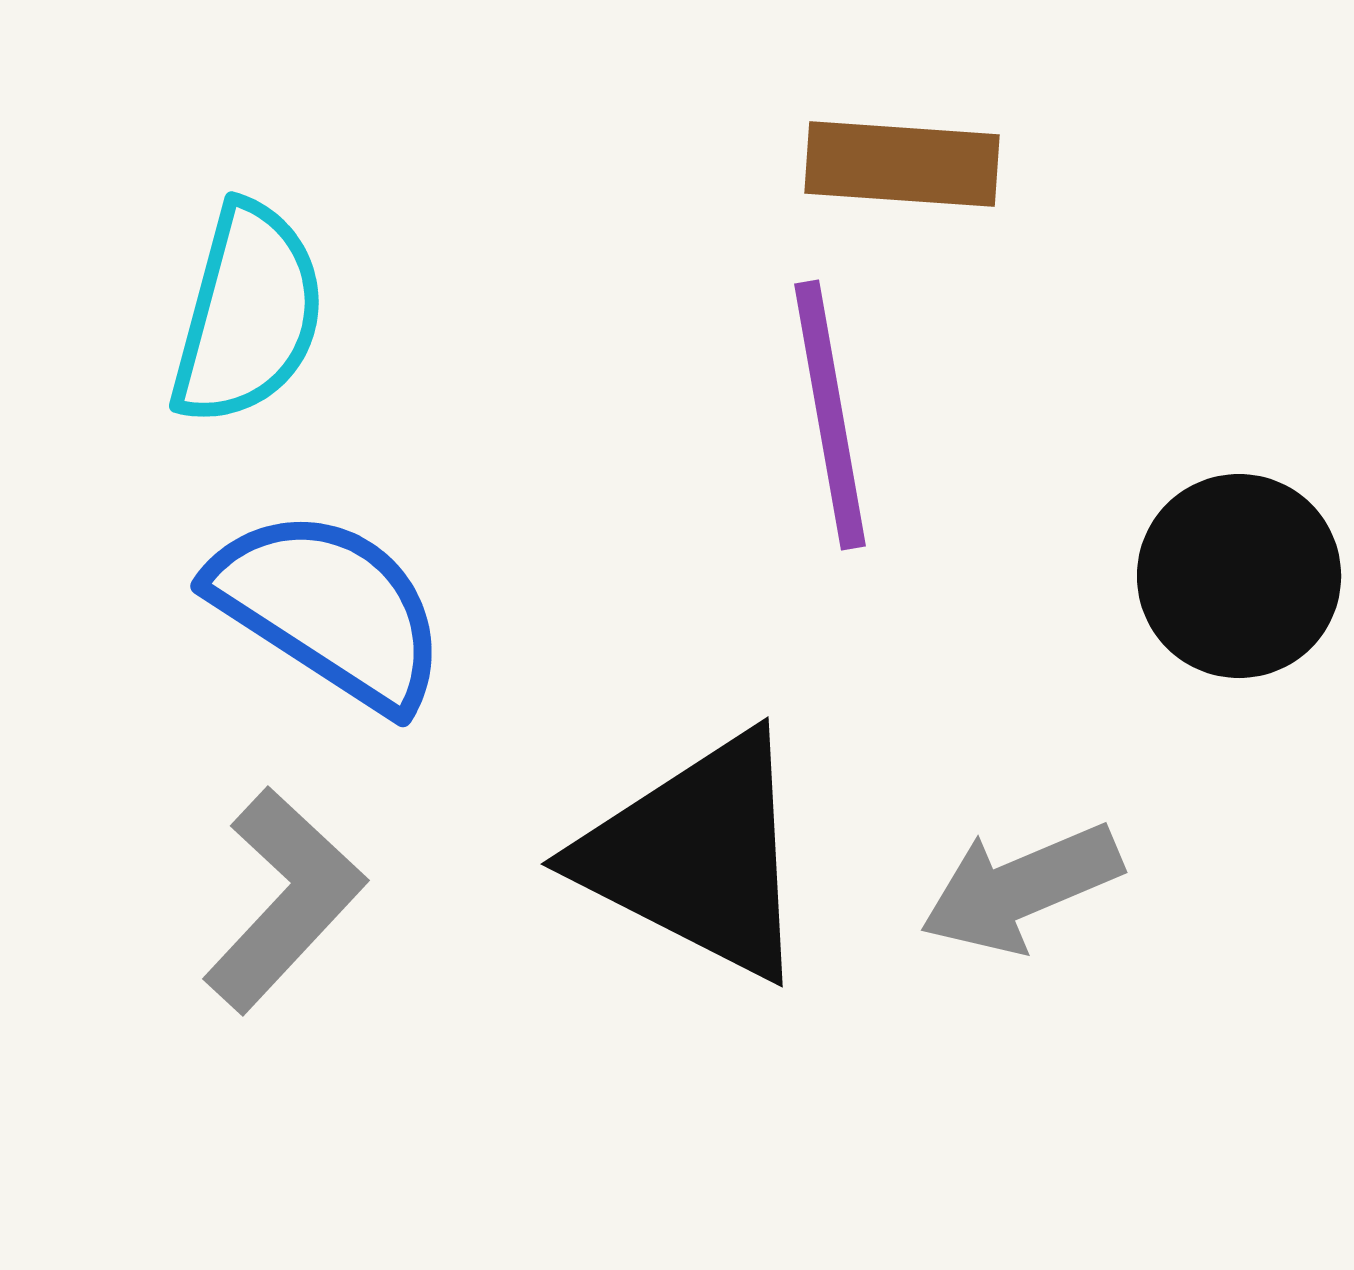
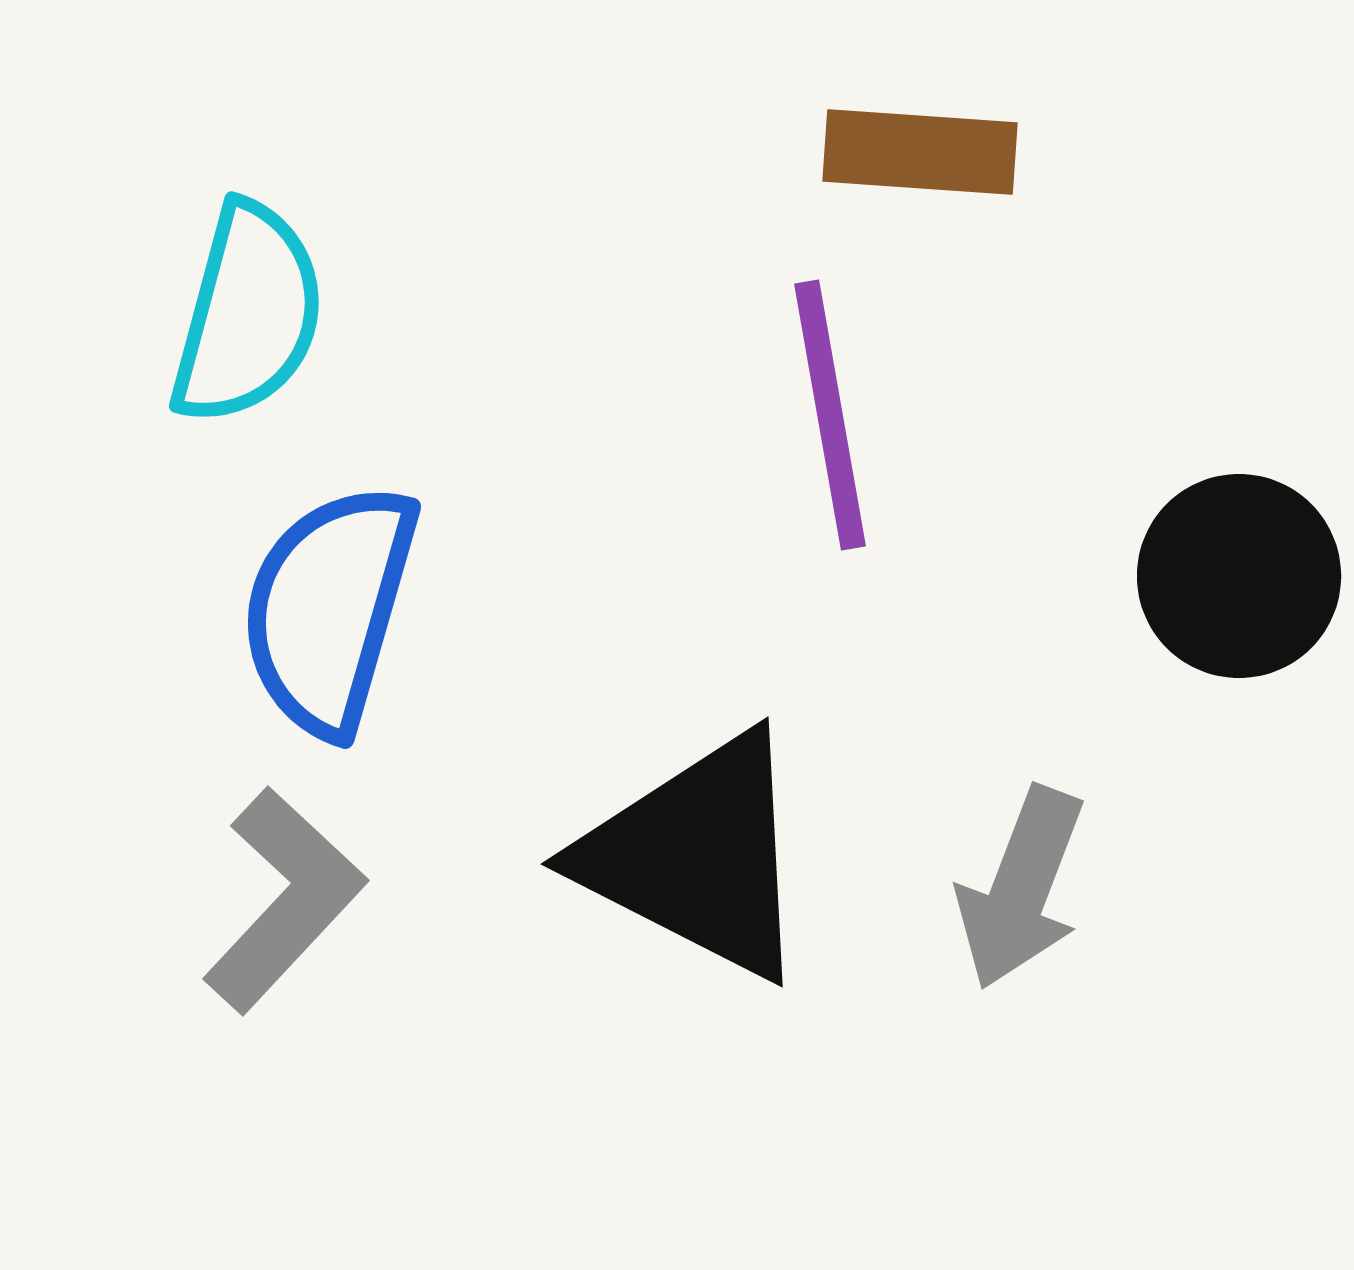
brown rectangle: moved 18 px right, 12 px up
blue semicircle: rotated 107 degrees counterclockwise
gray arrow: rotated 46 degrees counterclockwise
